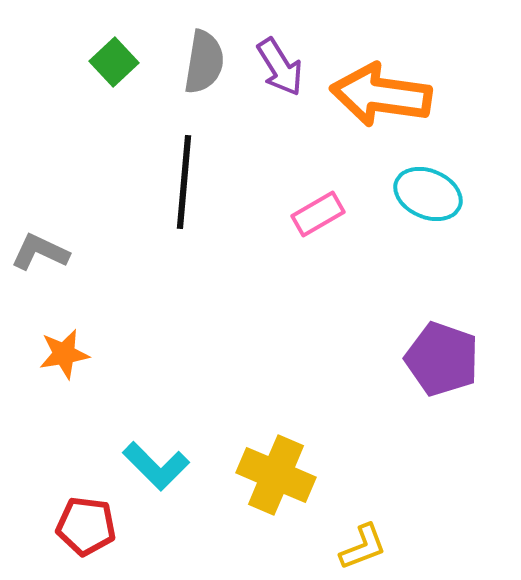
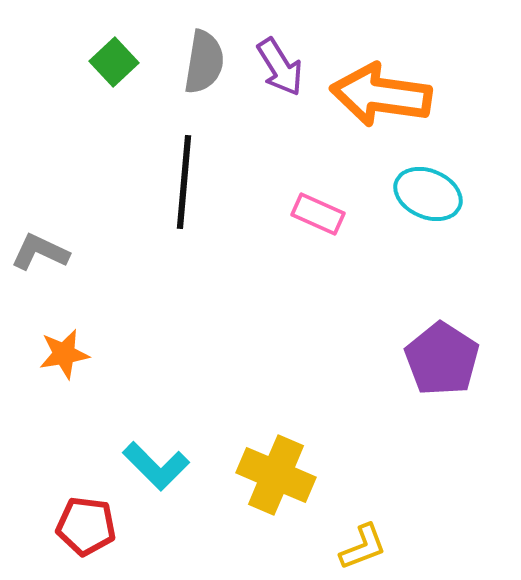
pink rectangle: rotated 54 degrees clockwise
purple pentagon: rotated 14 degrees clockwise
